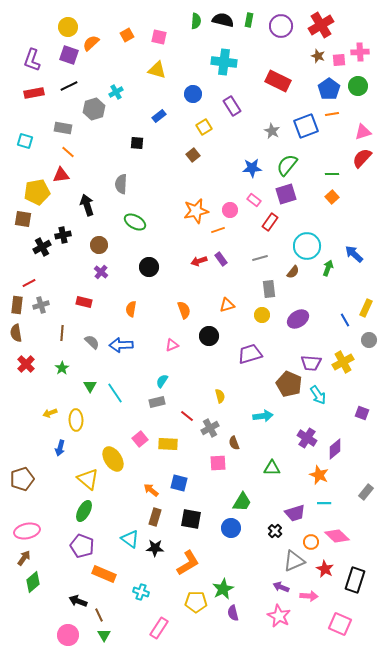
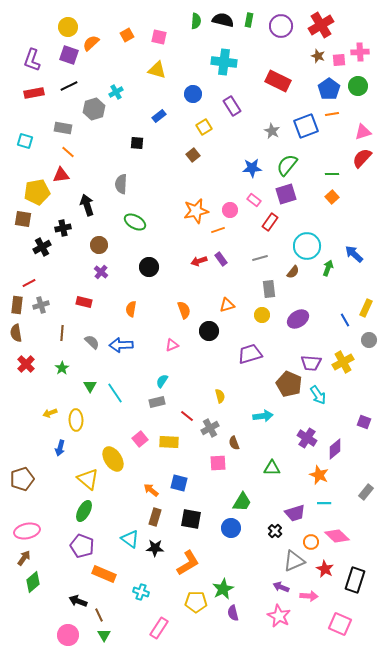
black cross at (63, 235): moved 7 px up
black circle at (209, 336): moved 5 px up
purple square at (362, 413): moved 2 px right, 9 px down
yellow rectangle at (168, 444): moved 1 px right, 2 px up
